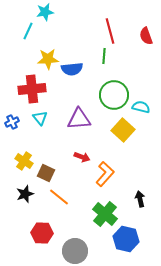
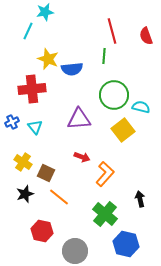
red line: moved 2 px right
yellow star: rotated 25 degrees clockwise
cyan triangle: moved 5 px left, 9 px down
yellow square: rotated 10 degrees clockwise
yellow cross: moved 1 px left, 1 px down
red hexagon: moved 2 px up; rotated 10 degrees clockwise
blue hexagon: moved 5 px down
